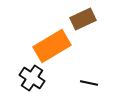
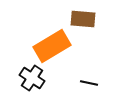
brown rectangle: rotated 30 degrees clockwise
